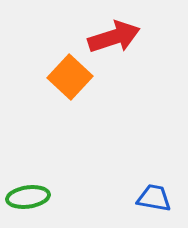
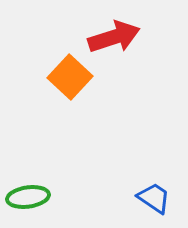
blue trapezoid: rotated 24 degrees clockwise
